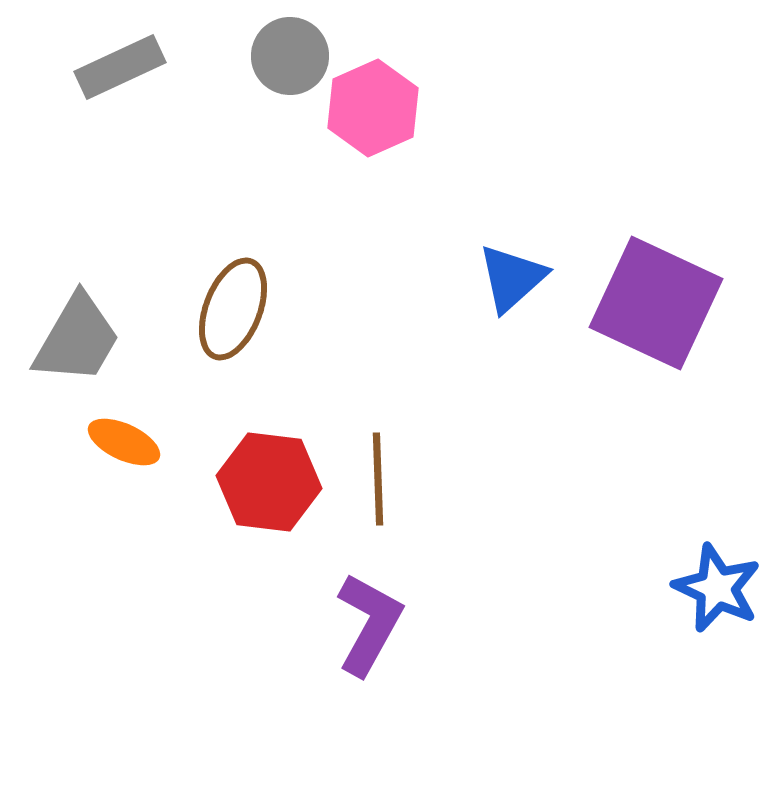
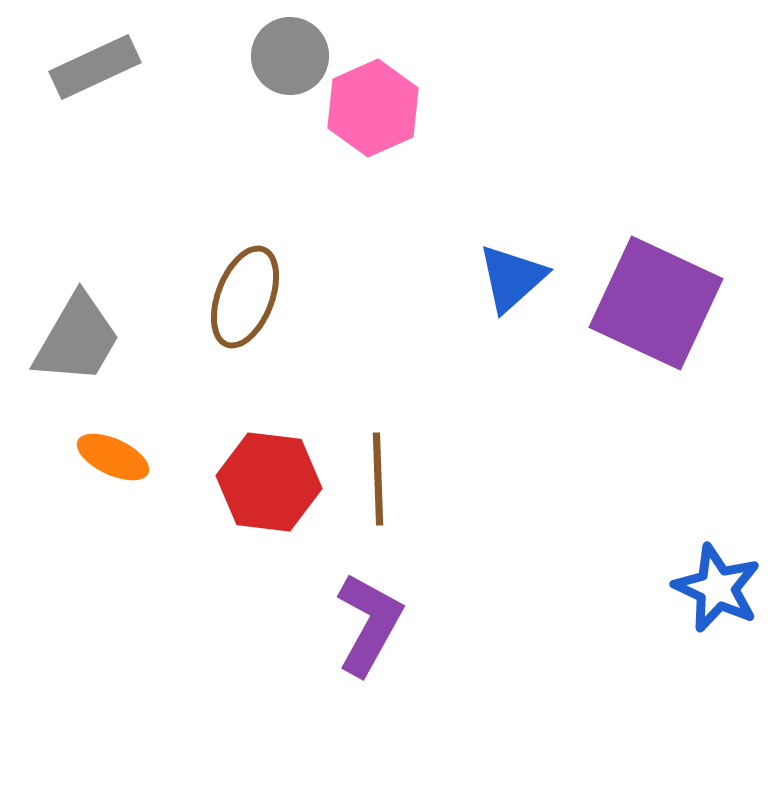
gray rectangle: moved 25 px left
brown ellipse: moved 12 px right, 12 px up
orange ellipse: moved 11 px left, 15 px down
